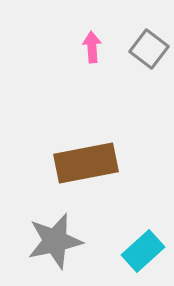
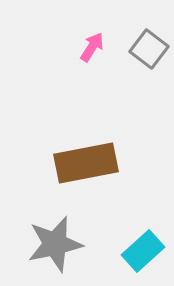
pink arrow: rotated 36 degrees clockwise
gray star: moved 3 px down
